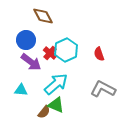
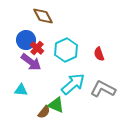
red cross: moved 13 px left, 5 px up
cyan arrow: moved 17 px right
